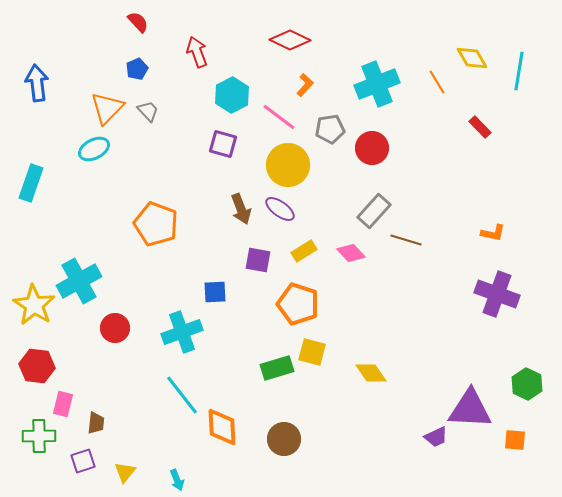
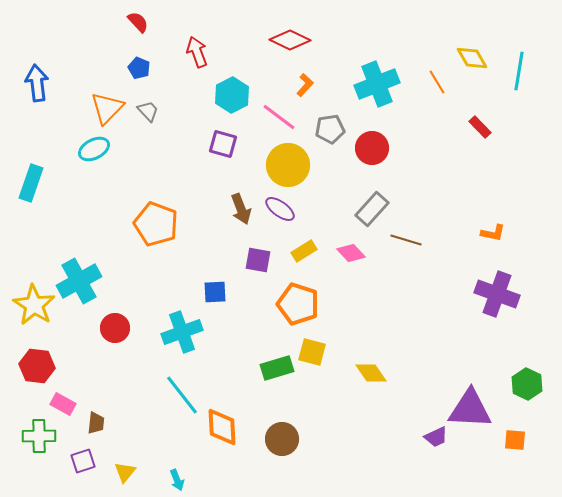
blue pentagon at (137, 69): moved 2 px right, 1 px up; rotated 25 degrees counterclockwise
gray rectangle at (374, 211): moved 2 px left, 2 px up
pink rectangle at (63, 404): rotated 75 degrees counterclockwise
brown circle at (284, 439): moved 2 px left
